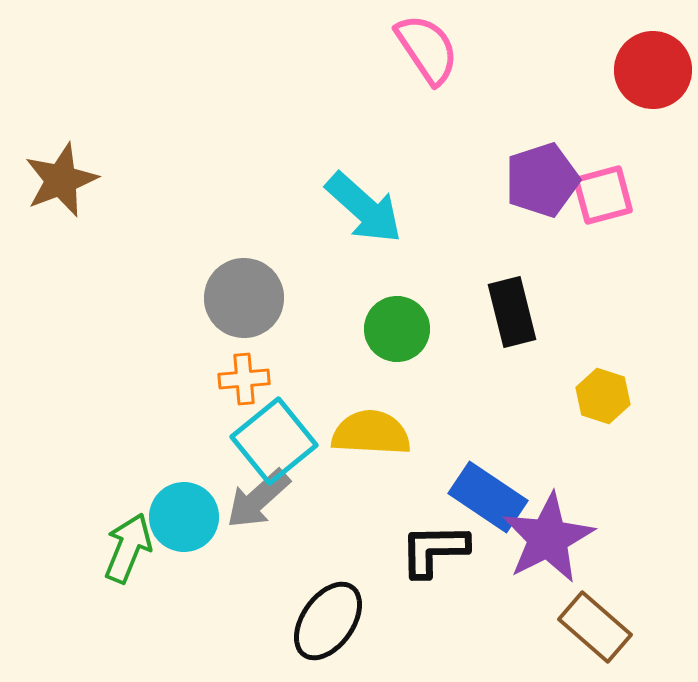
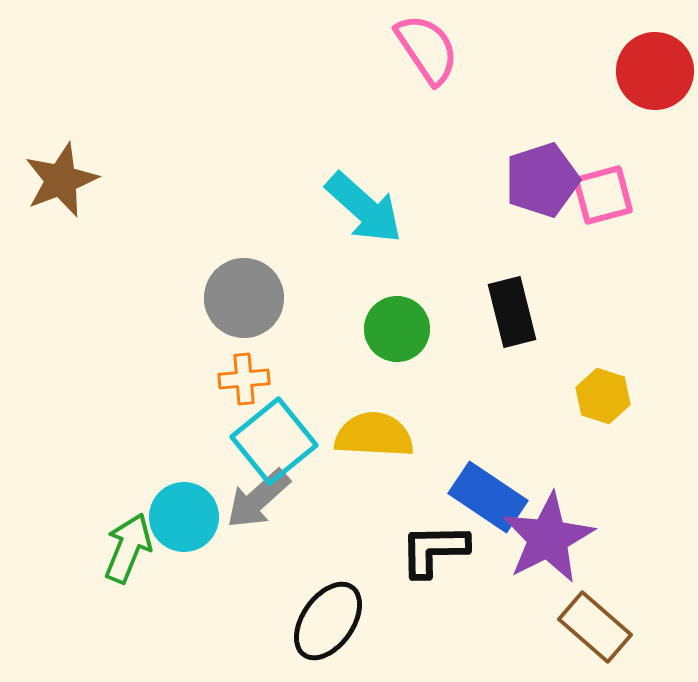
red circle: moved 2 px right, 1 px down
yellow semicircle: moved 3 px right, 2 px down
